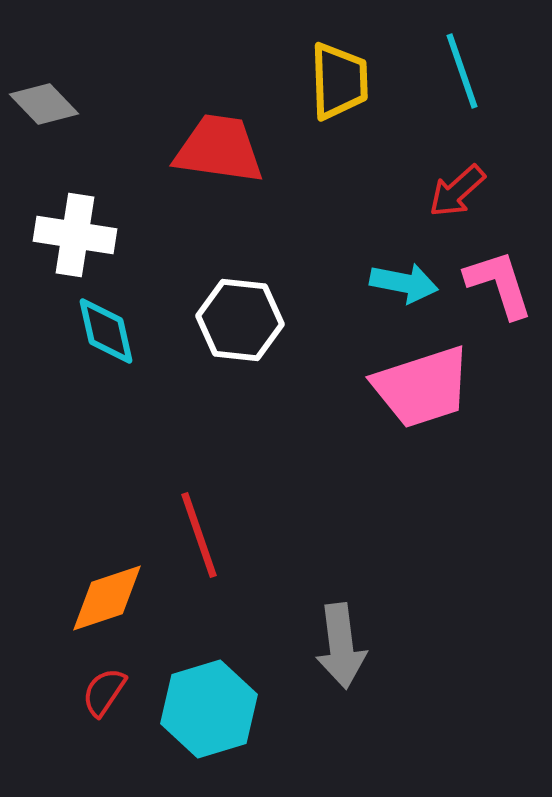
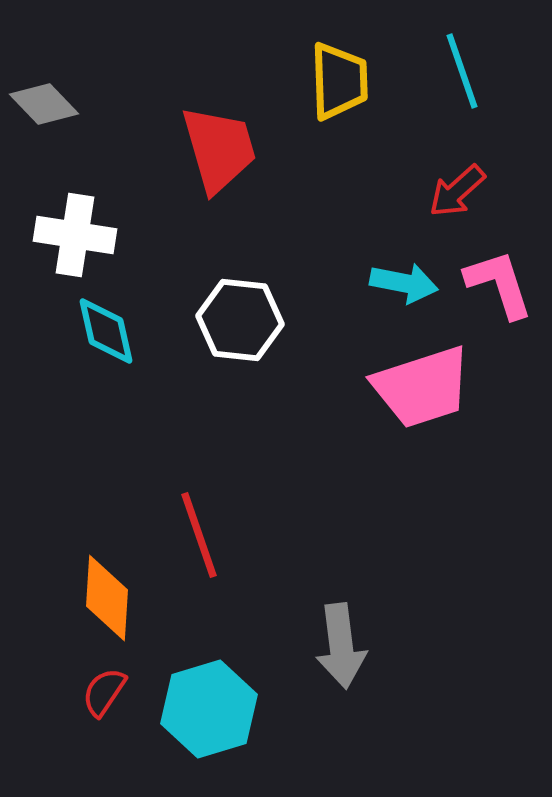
red trapezoid: rotated 66 degrees clockwise
orange diamond: rotated 68 degrees counterclockwise
